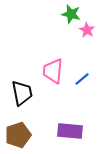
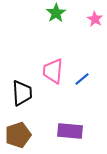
green star: moved 15 px left, 1 px up; rotated 24 degrees clockwise
pink star: moved 8 px right, 11 px up
black trapezoid: rotated 8 degrees clockwise
